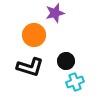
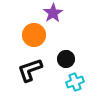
purple star: moved 2 px left; rotated 18 degrees counterclockwise
black circle: moved 2 px up
black L-shape: moved 3 px down; rotated 144 degrees clockwise
